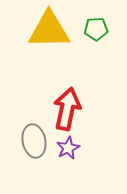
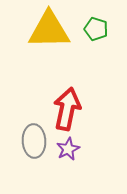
green pentagon: rotated 20 degrees clockwise
gray ellipse: rotated 8 degrees clockwise
purple star: moved 1 px down
